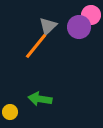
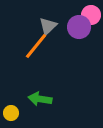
yellow circle: moved 1 px right, 1 px down
